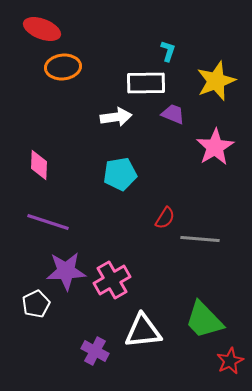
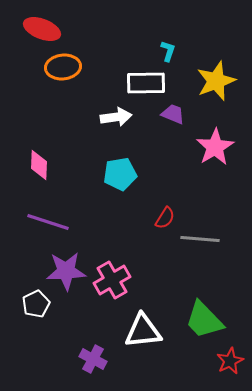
purple cross: moved 2 px left, 8 px down
